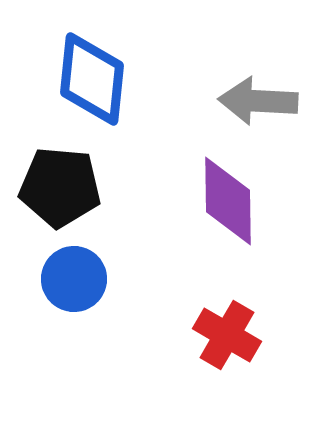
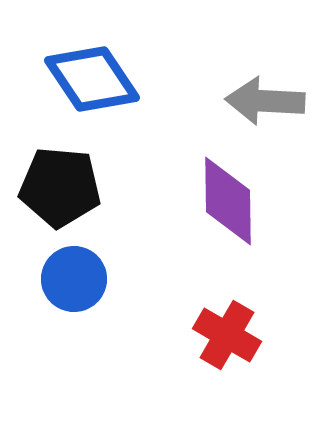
blue diamond: rotated 40 degrees counterclockwise
gray arrow: moved 7 px right
